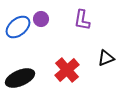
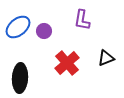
purple circle: moved 3 px right, 12 px down
red cross: moved 7 px up
black ellipse: rotated 64 degrees counterclockwise
